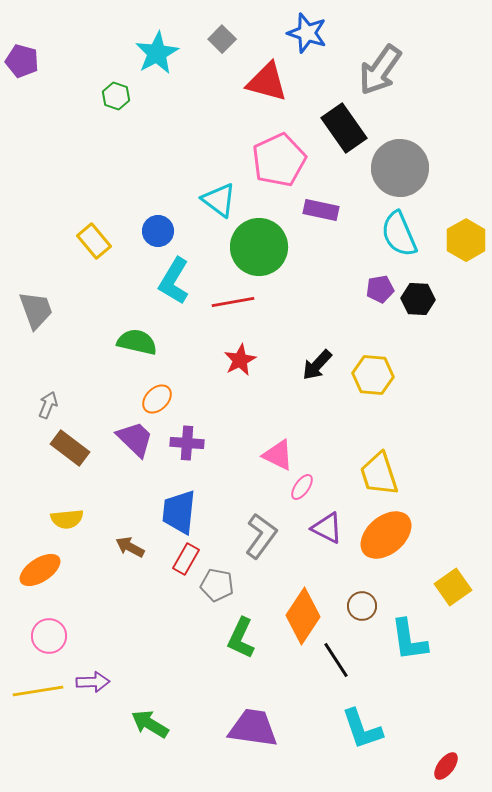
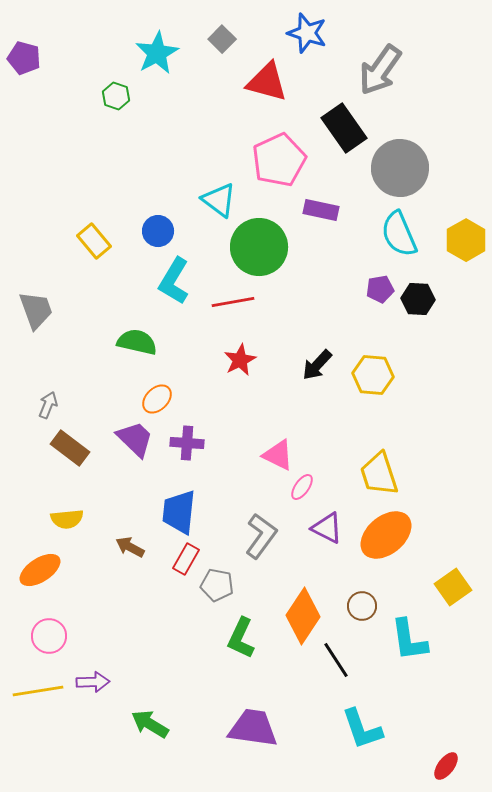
purple pentagon at (22, 61): moved 2 px right, 3 px up
